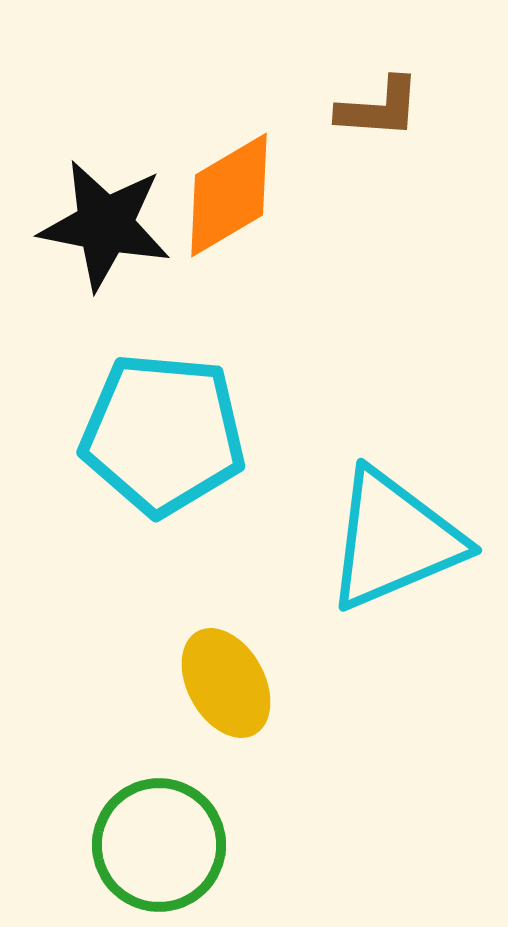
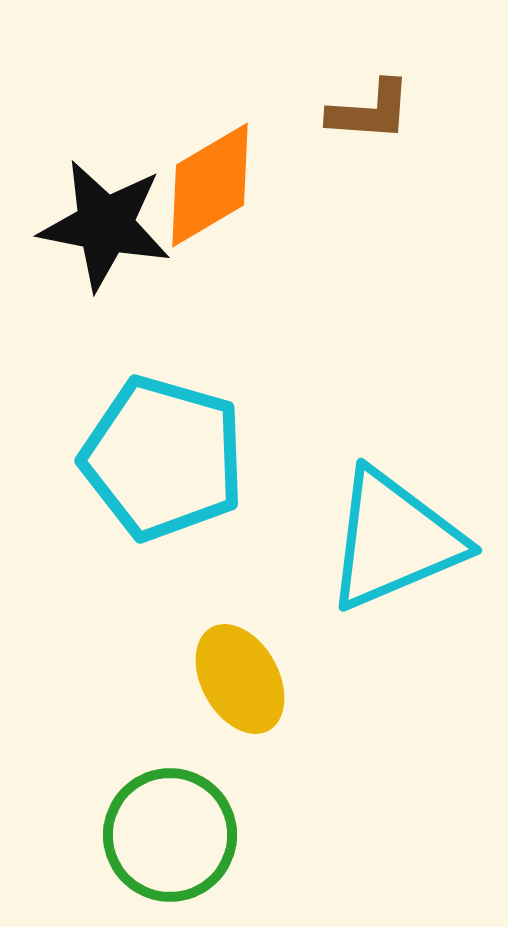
brown L-shape: moved 9 px left, 3 px down
orange diamond: moved 19 px left, 10 px up
cyan pentagon: moved 24 px down; rotated 11 degrees clockwise
yellow ellipse: moved 14 px right, 4 px up
green circle: moved 11 px right, 10 px up
